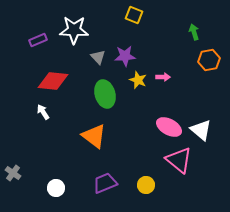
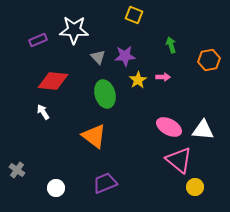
green arrow: moved 23 px left, 13 px down
yellow star: rotated 18 degrees clockwise
white triangle: moved 2 px right; rotated 35 degrees counterclockwise
gray cross: moved 4 px right, 3 px up
yellow circle: moved 49 px right, 2 px down
